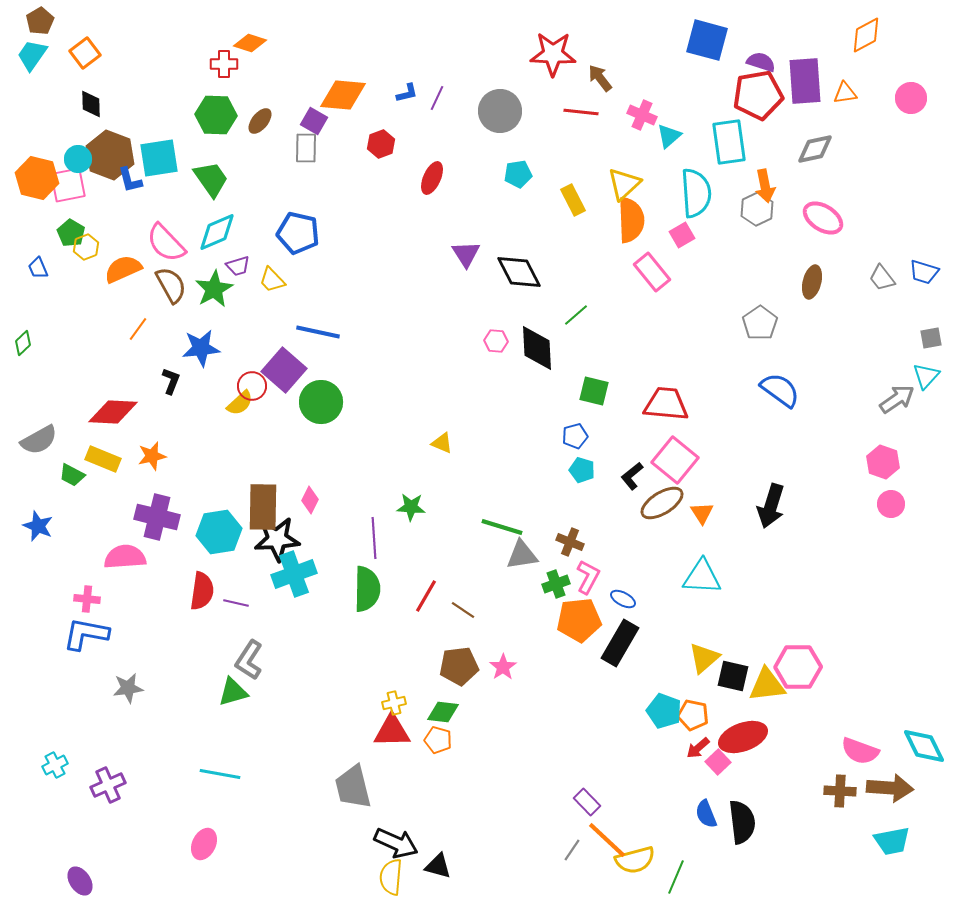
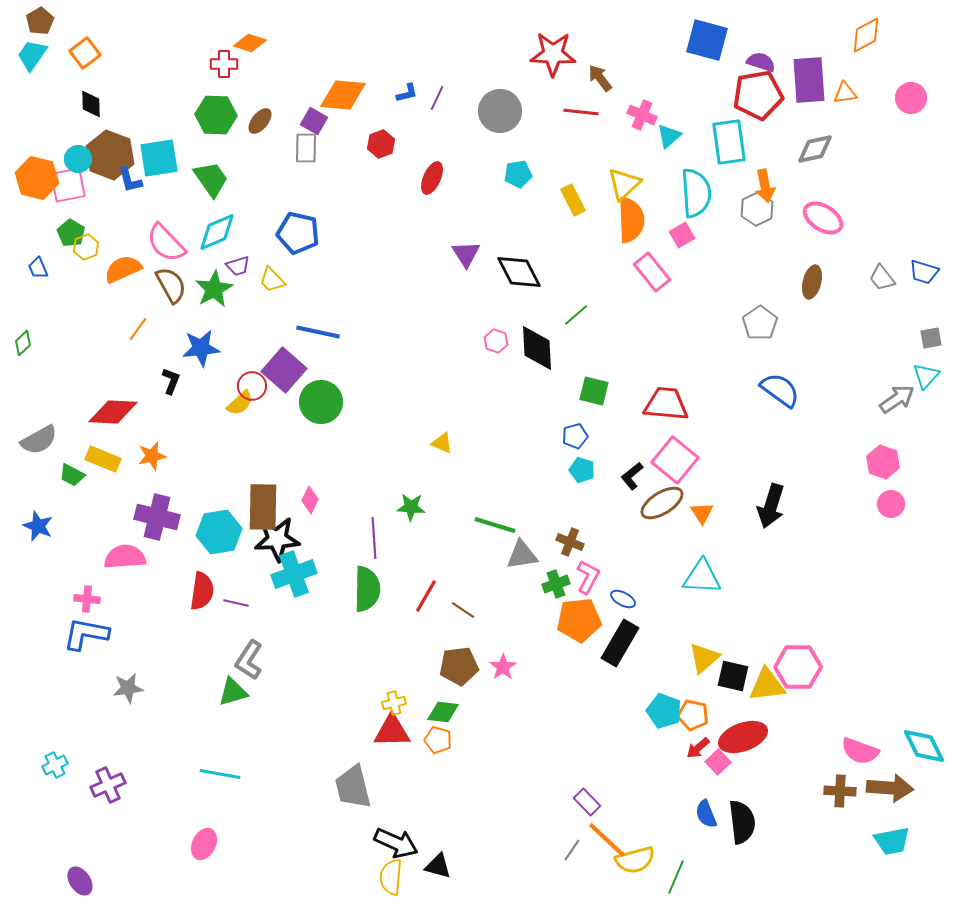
purple rectangle at (805, 81): moved 4 px right, 1 px up
pink hexagon at (496, 341): rotated 15 degrees clockwise
green line at (502, 527): moved 7 px left, 2 px up
